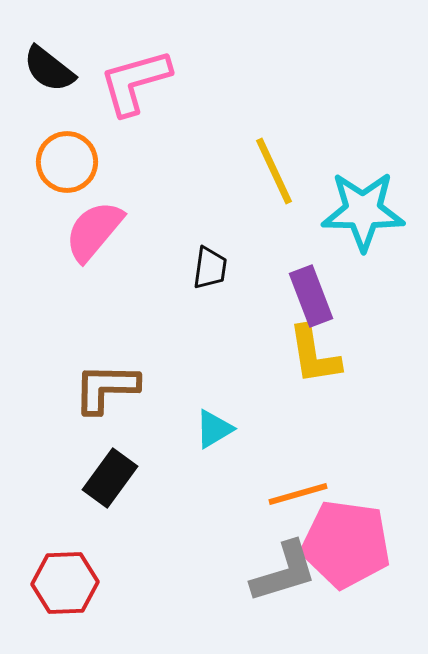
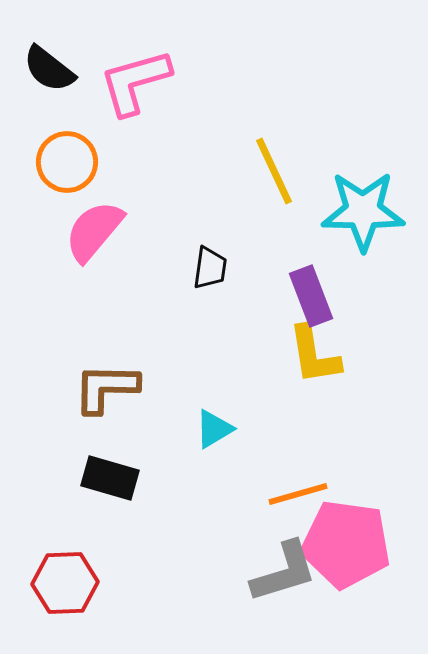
black rectangle: rotated 70 degrees clockwise
